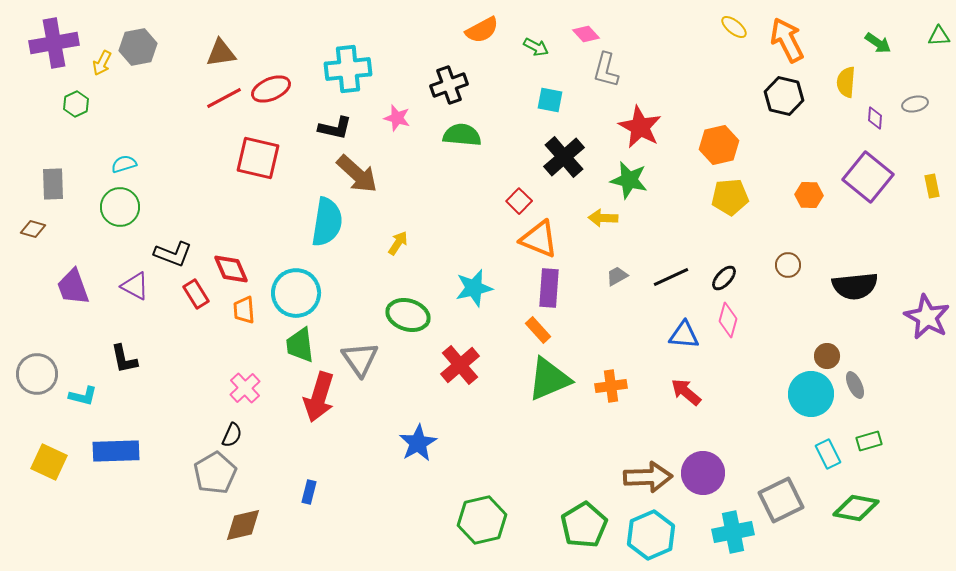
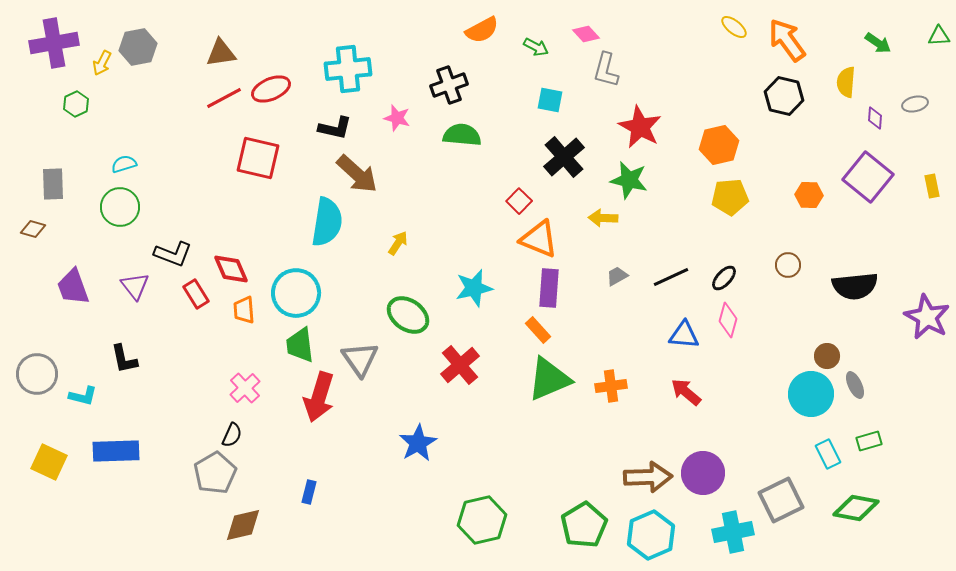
orange arrow at (787, 40): rotated 9 degrees counterclockwise
purple triangle at (135, 286): rotated 24 degrees clockwise
green ellipse at (408, 315): rotated 18 degrees clockwise
